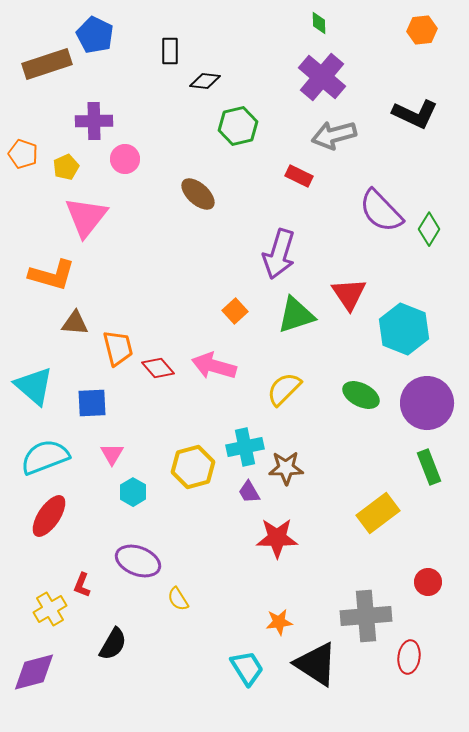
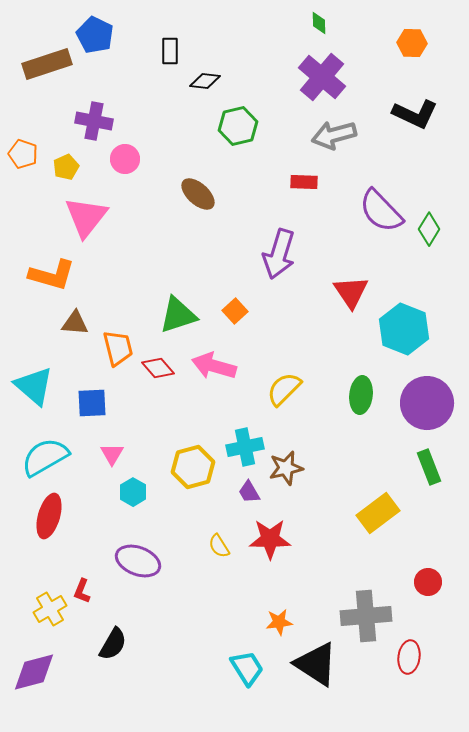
orange hexagon at (422, 30): moved 10 px left, 13 px down; rotated 8 degrees clockwise
purple cross at (94, 121): rotated 12 degrees clockwise
red rectangle at (299, 176): moved 5 px right, 6 px down; rotated 24 degrees counterclockwise
red triangle at (349, 294): moved 2 px right, 2 px up
green triangle at (296, 315): moved 118 px left
green ellipse at (361, 395): rotated 69 degrees clockwise
cyan semicircle at (45, 457): rotated 9 degrees counterclockwise
brown star at (286, 468): rotated 12 degrees counterclockwise
red ellipse at (49, 516): rotated 18 degrees counterclockwise
red star at (277, 538): moved 7 px left, 1 px down
red L-shape at (82, 585): moved 6 px down
yellow semicircle at (178, 599): moved 41 px right, 53 px up
